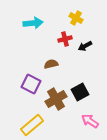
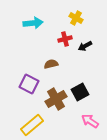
purple square: moved 2 px left
